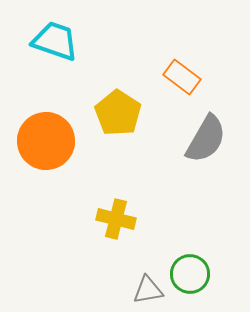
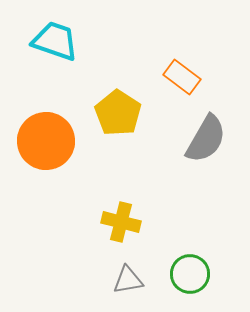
yellow cross: moved 5 px right, 3 px down
gray triangle: moved 20 px left, 10 px up
